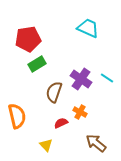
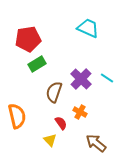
purple cross: rotated 10 degrees clockwise
red semicircle: rotated 80 degrees clockwise
yellow triangle: moved 4 px right, 5 px up
